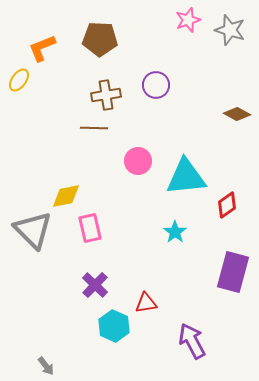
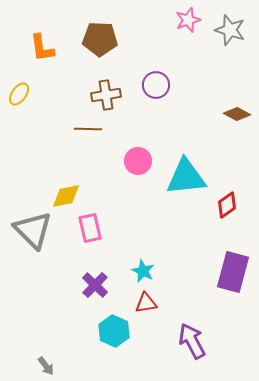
orange L-shape: rotated 76 degrees counterclockwise
yellow ellipse: moved 14 px down
brown line: moved 6 px left, 1 px down
cyan star: moved 32 px left, 39 px down; rotated 10 degrees counterclockwise
cyan hexagon: moved 5 px down
